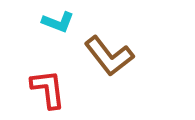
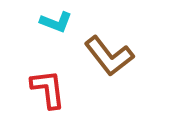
cyan L-shape: moved 2 px left
